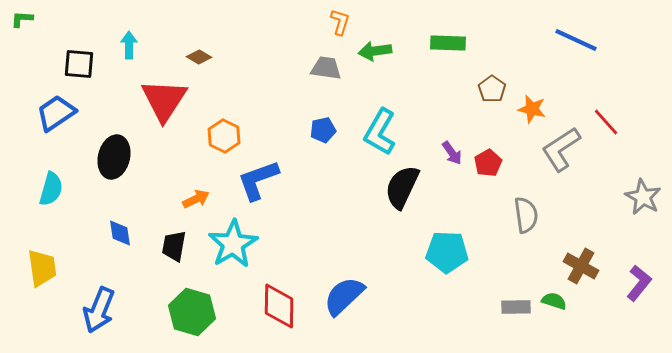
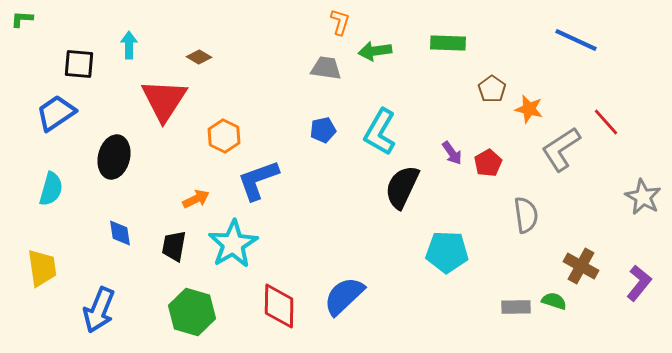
orange star: moved 3 px left
